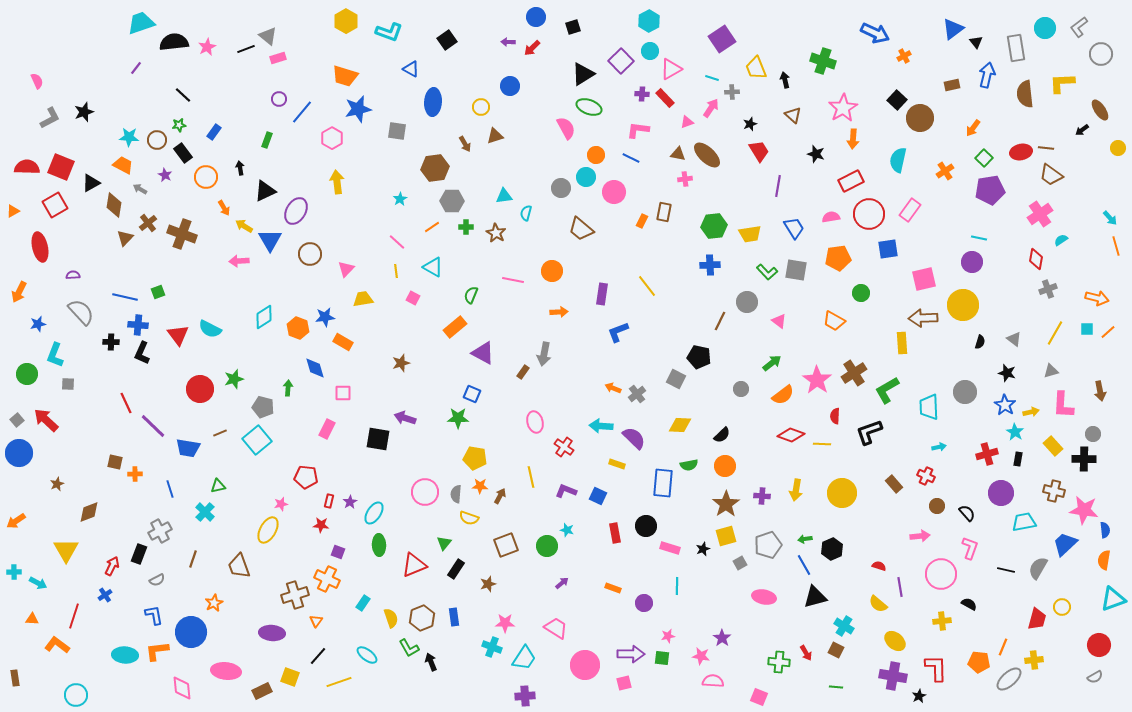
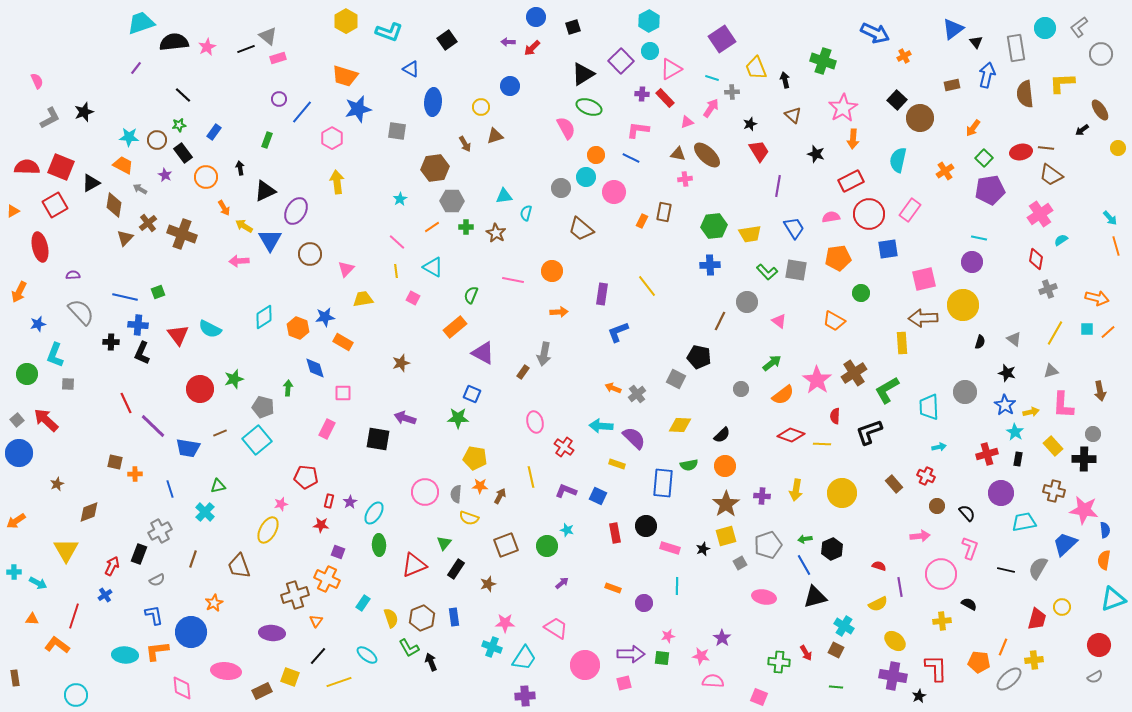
yellow semicircle at (878, 604): rotated 66 degrees counterclockwise
